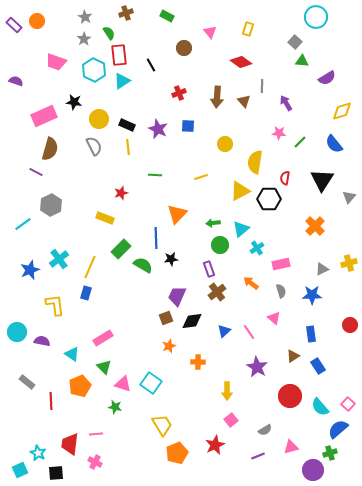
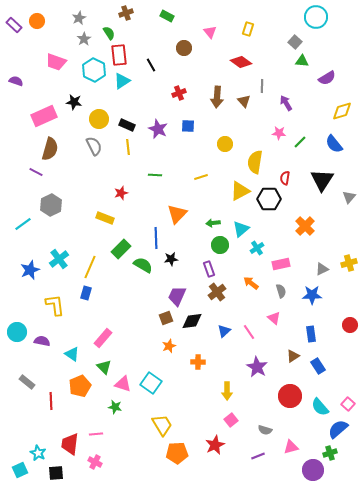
gray star at (85, 17): moved 6 px left, 1 px down; rotated 16 degrees clockwise
orange cross at (315, 226): moved 10 px left
pink rectangle at (103, 338): rotated 18 degrees counterclockwise
gray semicircle at (265, 430): rotated 48 degrees clockwise
orange pentagon at (177, 453): rotated 20 degrees clockwise
